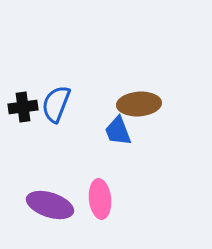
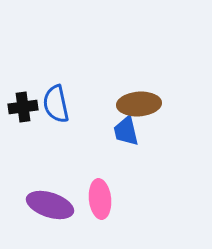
blue semicircle: rotated 33 degrees counterclockwise
blue trapezoid: moved 8 px right; rotated 8 degrees clockwise
